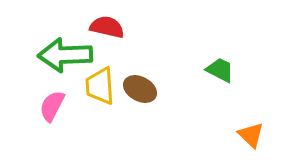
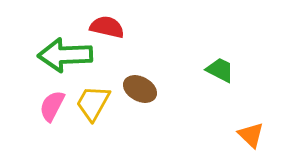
yellow trapezoid: moved 7 px left, 17 px down; rotated 33 degrees clockwise
